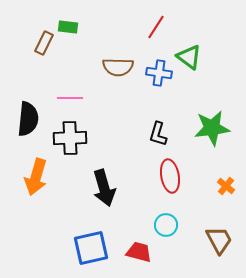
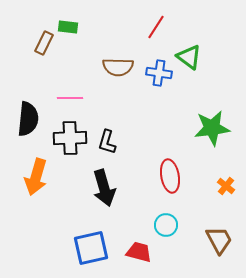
black L-shape: moved 51 px left, 8 px down
